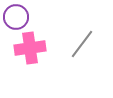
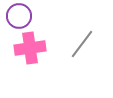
purple circle: moved 3 px right, 1 px up
